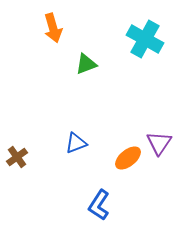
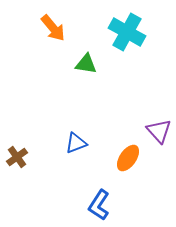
orange arrow: rotated 24 degrees counterclockwise
cyan cross: moved 18 px left, 7 px up
green triangle: rotated 30 degrees clockwise
purple triangle: moved 12 px up; rotated 16 degrees counterclockwise
orange ellipse: rotated 16 degrees counterclockwise
